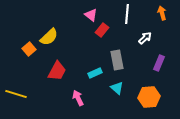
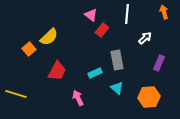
orange arrow: moved 2 px right, 1 px up
